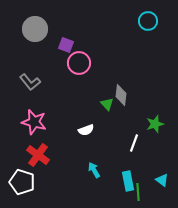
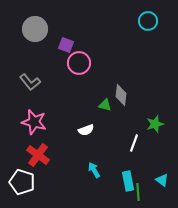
green triangle: moved 2 px left, 1 px down; rotated 32 degrees counterclockwise
